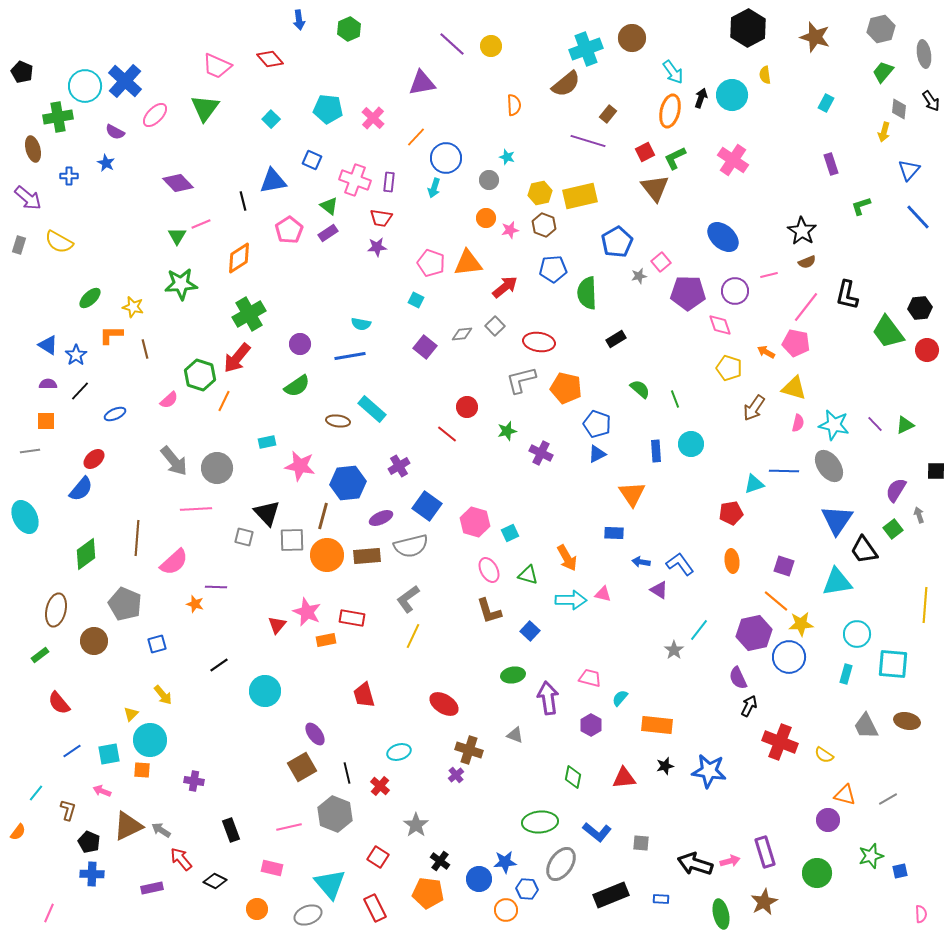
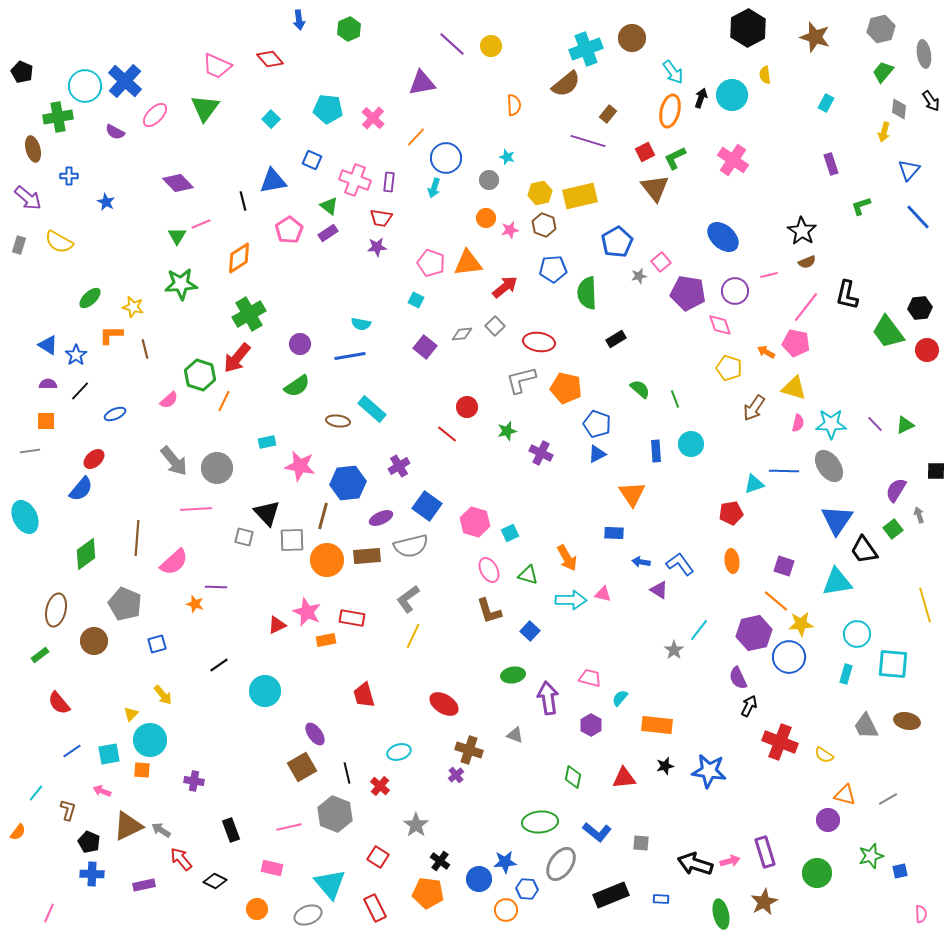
blue star at (106, 163): moved 39 px down
purple pentagon at (688, 293): rotated 8 degrees clockwise
cyan star at (834, 425): moved 3 px left, 1 px up; rotated 12 degrees counterclockwise
orange circle at (327, 555): moved 5 px down
yellow line at (925, 605): rotated 20 degrees counterclockwise
red triangle at (277, 625): rotated 24 degrees clockwise
purple rectangle at (152, 888): moved 8 px left, 3 px up
